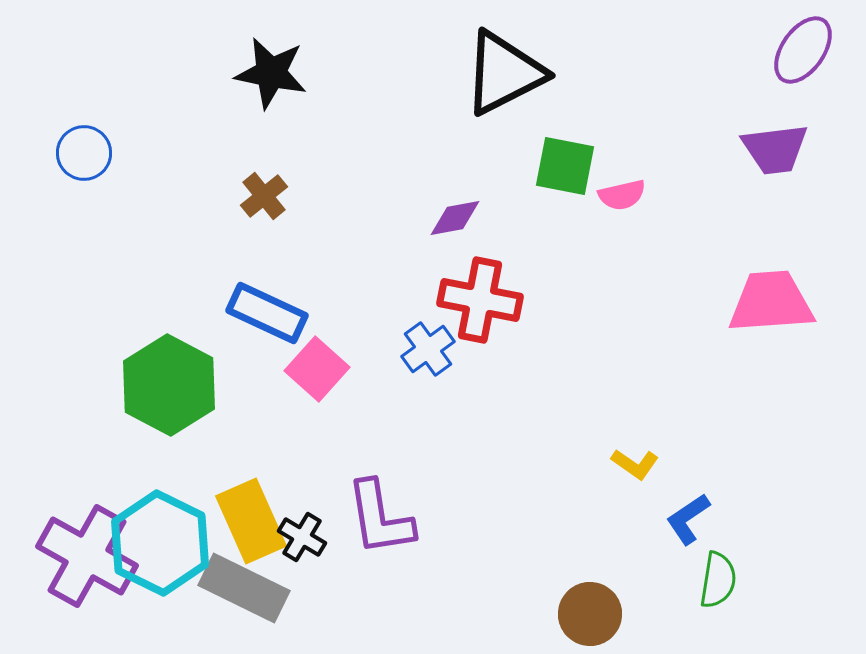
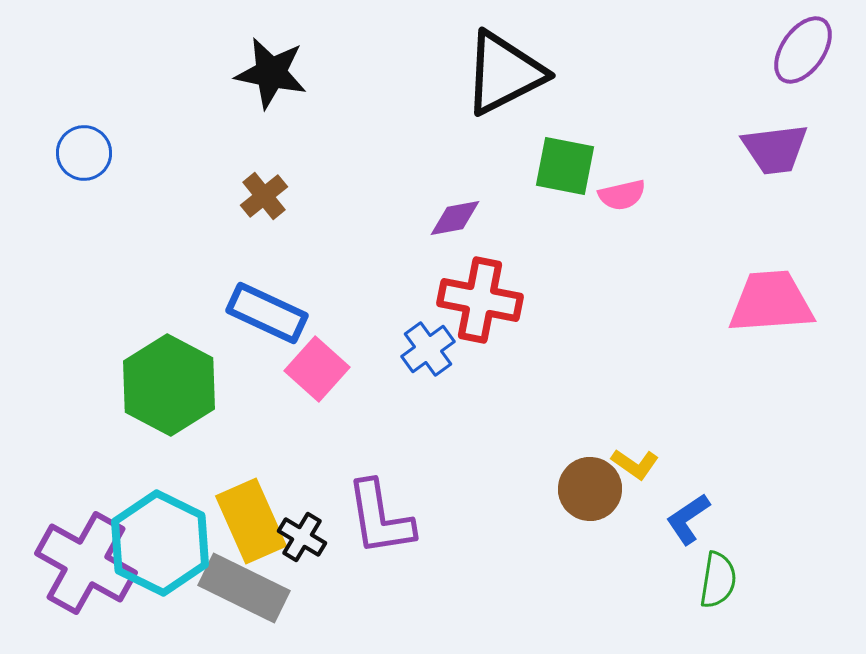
purple cross: moved 1 px left, 7 px down
brown circle: moved 125 px up
